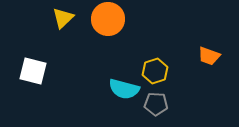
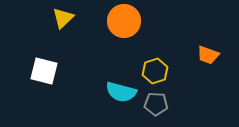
orange circle: moved 16 px right, 2 px down
orange trapezoid: moved 1 px left, 1 px up
white square: moved 11 px right
cyan semicircle: moved 3 px left, 3 px down
